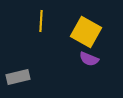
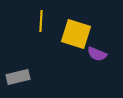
yellow square: moved 10 px left, 2 px down; rotated 12 degrees counterclockwise
purple semicircle: moved 8 px right, 5 px up
